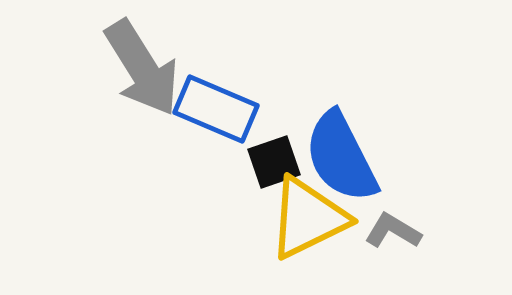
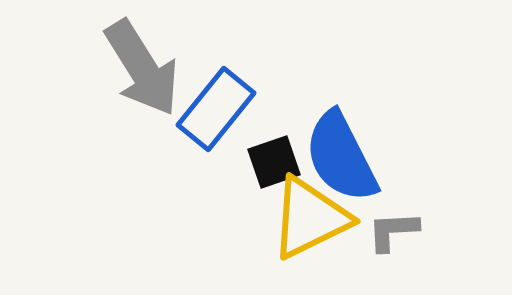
blue rectangle: rotated 74 degrees counterclockwise
yellow triangle: moved 2 px right
gray L-shape: rotated 34 degrees counterclockwise
